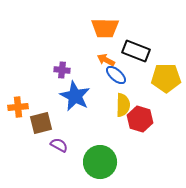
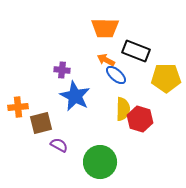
yellow semicircle: moved 4 px down
